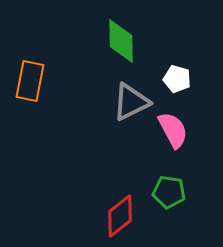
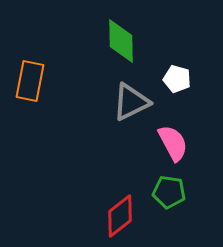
pink semicircle: moved 13 px down
